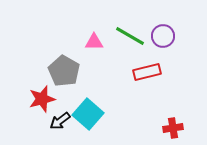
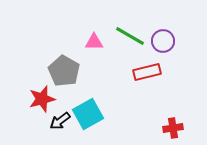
purple circle: moved 5 px down
cyan square: rotated 20 degrees clockwise
